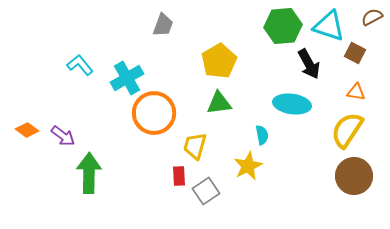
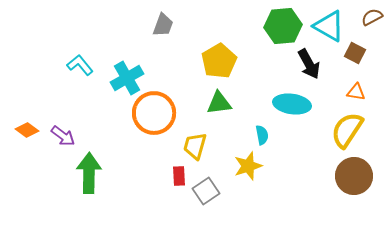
cyan triangle: rotated 12 degrees clockwise
yellow star: rotated 8 degrees clockwise
